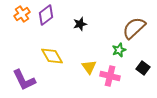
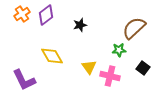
black star: moved 1 px down
green star: rotated 16 degrees clockwise
